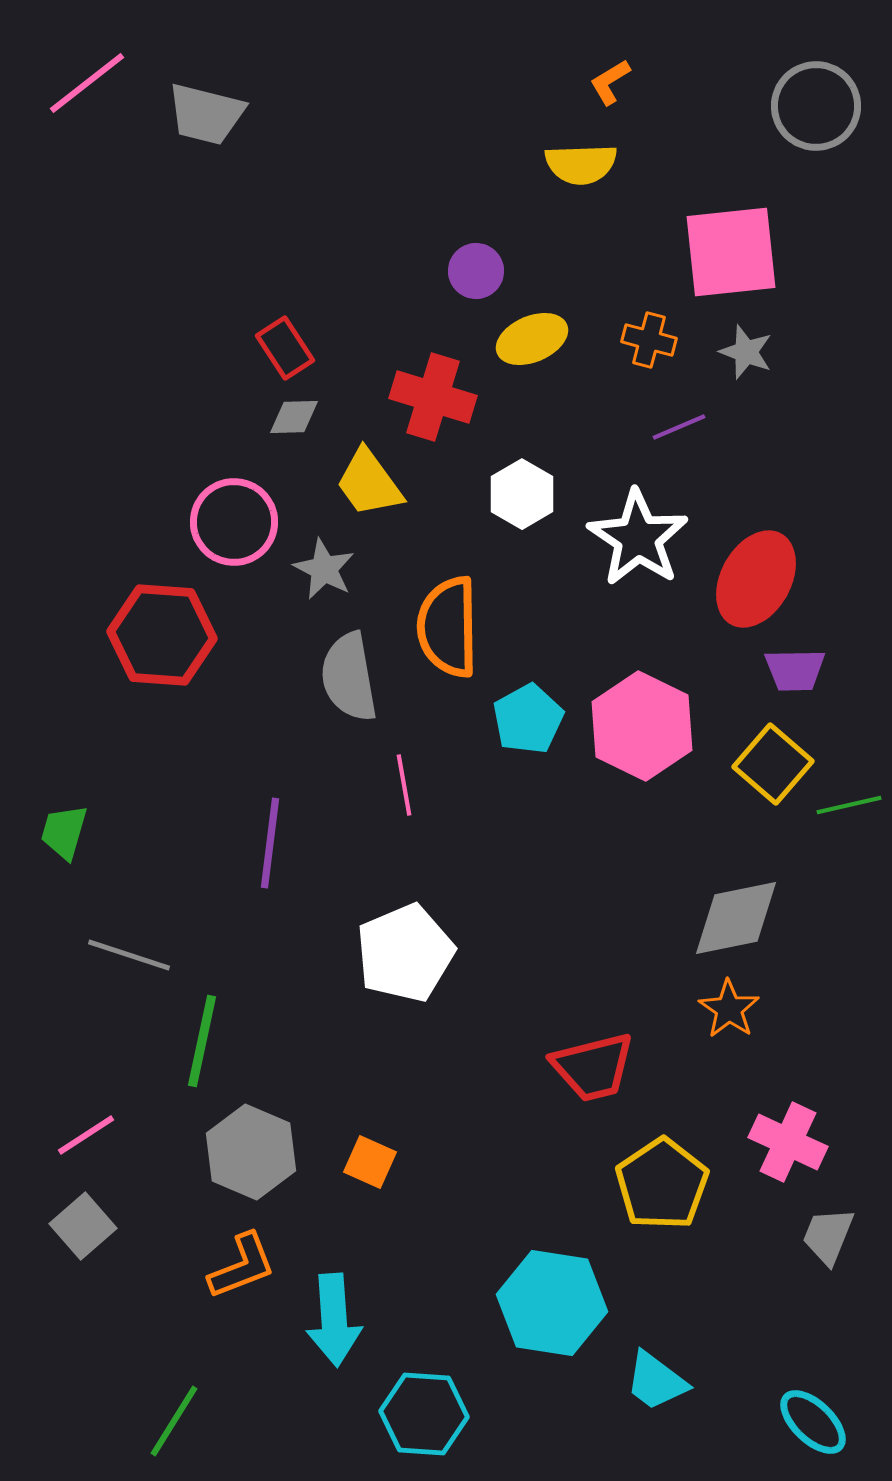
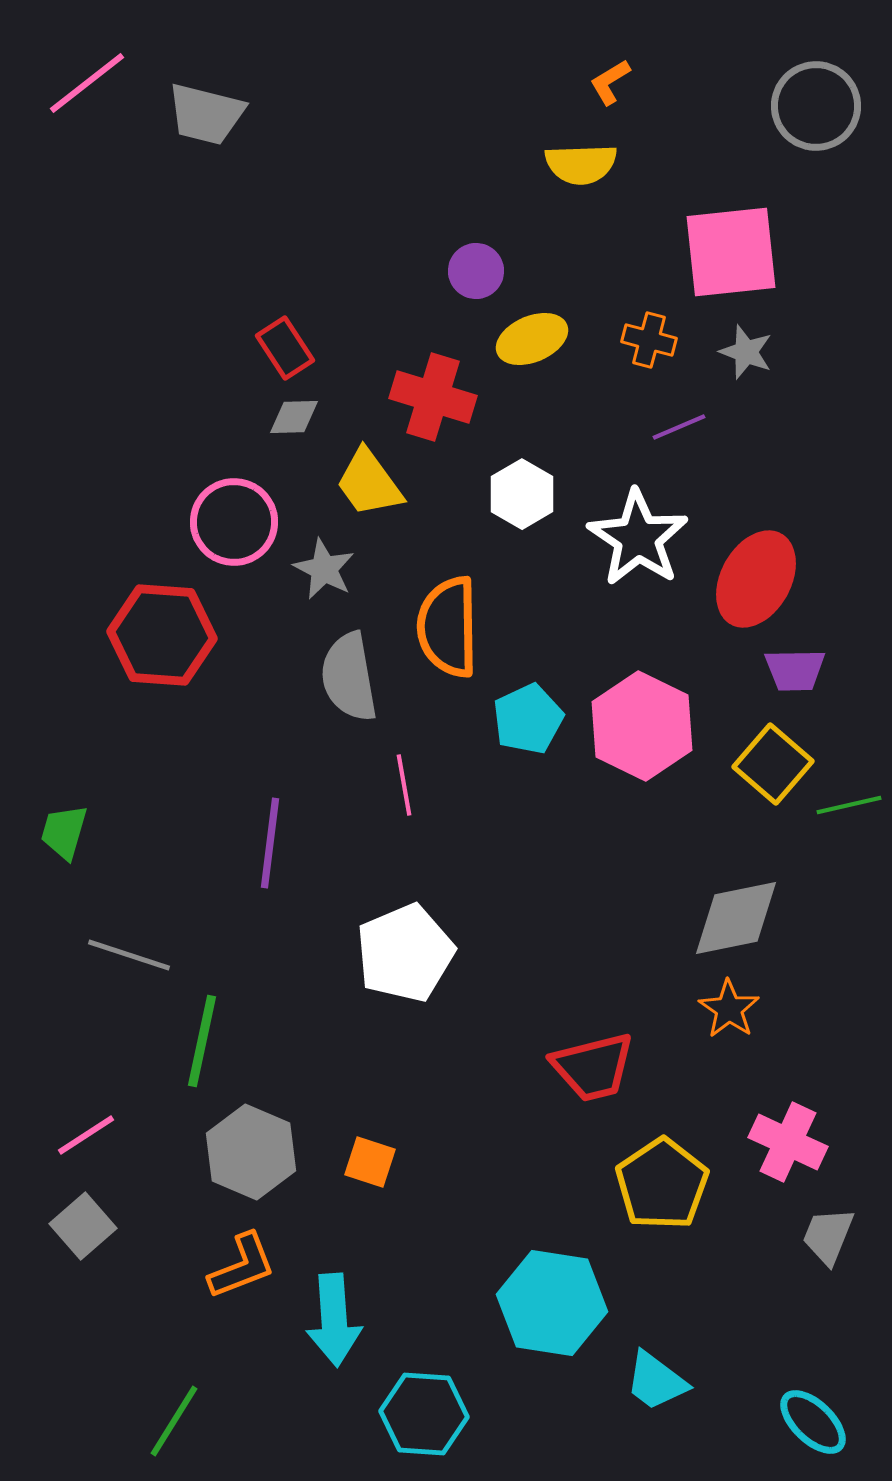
cyan pentagon at (528, 719): rotated 4 degrees clockwise
orange square at (370, 1162): rotated 6 degrees counterclockwise
